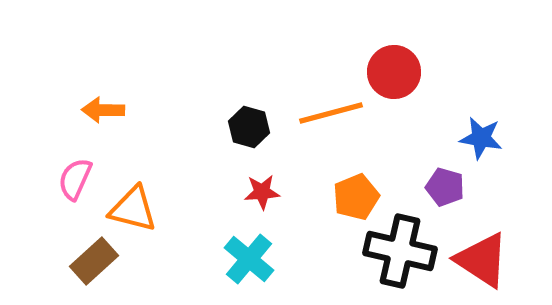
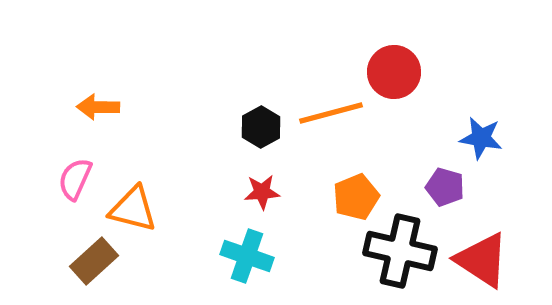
orange arrow: moved 5 px left, 3 px up
black hexagon: moved 12 px right; rotated 15 degrees clockwise
cyan cross: moved 2 px left, 3 px up; rotated 21 degrees counterclockwise
